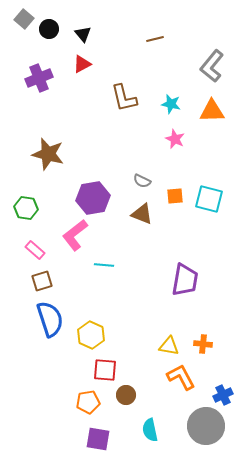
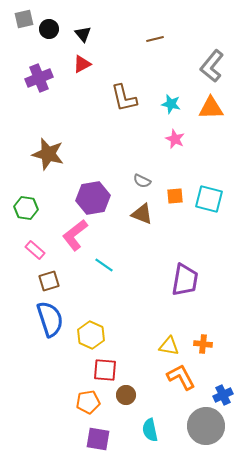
gray square: rotated 36 degrees clockwise
orange triangle: moved 1 px left, 3 px up
cyan line: rotated 30 degrees clockwise
brown square: moved 7 px right
